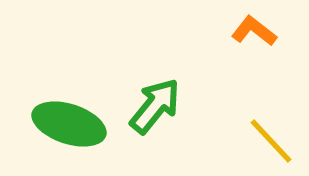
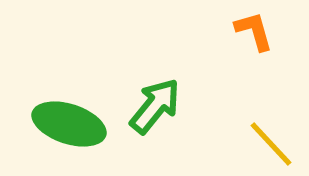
orange L-shape: rotated 36 degrees clockwise
yellow line: moved 3 px down
